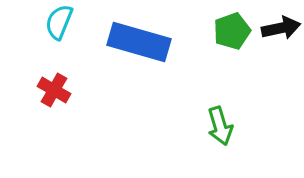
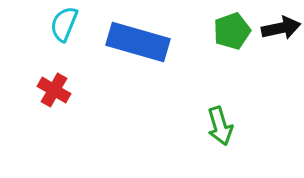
cyan semicircle: moved 5 px right, 2 px down
blue rectangle: moved 1 px left
